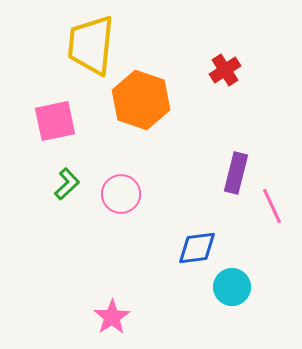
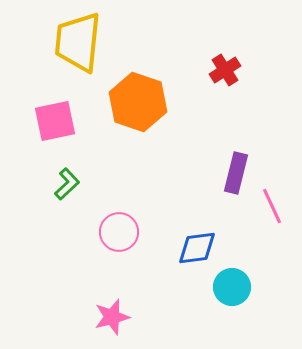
yellow trapezoid: moved 13 px left, 3 px up
orange hexagon: moved 3 px left, 2 px down
pink circle: moved 2 px left, 38 px down
pink star: rotated 18 degrees clockwise
